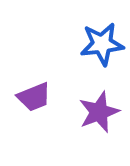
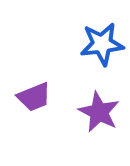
purple star: rotated 24 degrees counterclockwise
